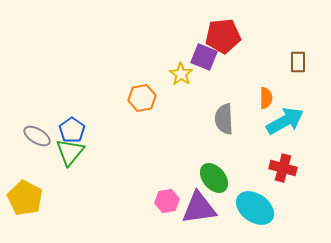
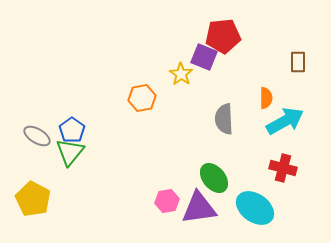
yellow pentagon: moved 8 px right, 1 px down
